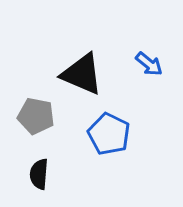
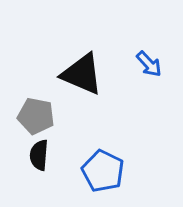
blue arrow: rotated 8 degrees clockwise
blue pentagon: moved 6 px left, 37 px down
black semicircle: moved 19 px up
